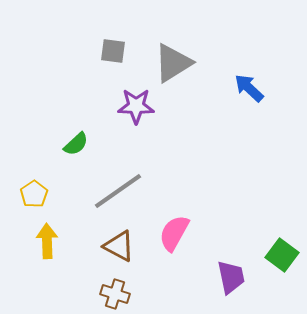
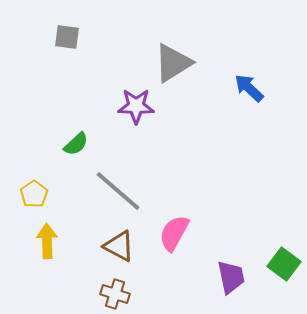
gray square: moved 46 px left, 14 px up
gray line: rotated 76 degrees clockwise
green square: moved 2 px right, 9 px down
